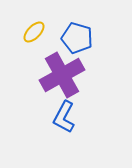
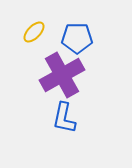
blue pentagon: rotated 16 degrees counterclockwise
blue L-shape: moved 1 px down; rotated 16 degrees counterclockwise
